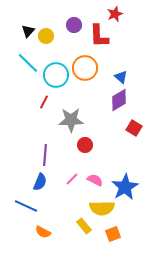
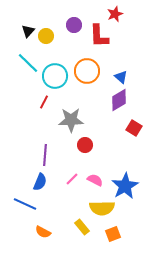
orange circle: moved 2 px right, 3 px down
cyan circle: moved 1 px left, 1 px down
blue star: moved 1 px up
blue line: moved 1 px left, 2 px up
yellow rectangle: moved 2 px left, 1 px down
